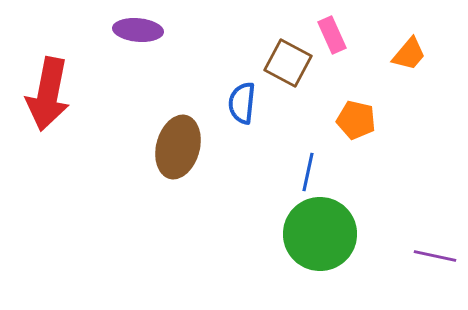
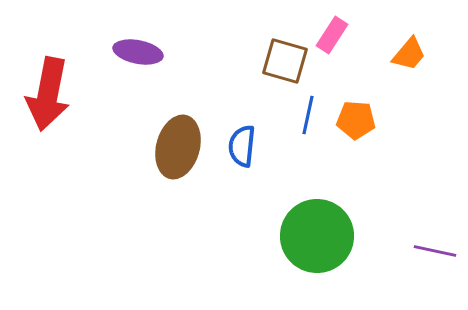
purple ellipse: moved 22 px down; rotated 6 degrees clockwise
pink rectangle: rotated 57 degrees clockwise
brown square: moved 3 px left, 2 px up; rotated 12 degrees counterclockwise
blue semicircle: moved 43 px down
orange pentagon: rotated 9 degrees counterclockwise
blue line: moved 57 px up
green circle: moved 3 px left, 2 px down
purple line: moved 5 px up
